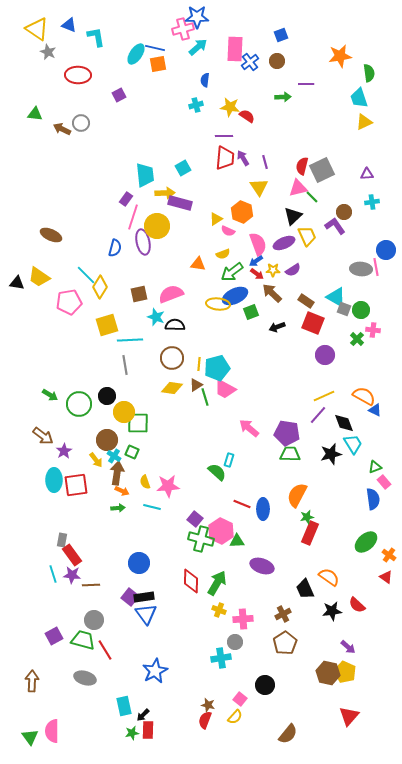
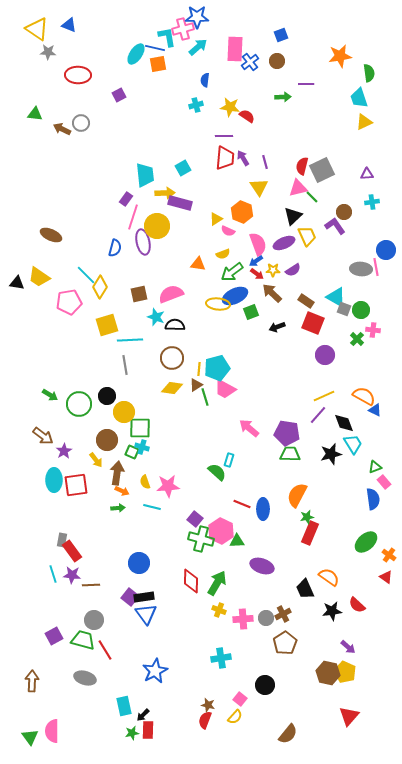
cyan L-shape at (96, 37): moved 71 px right
gray star at (48, 52): rotated 21 degrees counterclockwise
yellow line at (199, 364): moved 5 px down
green square at (138, 423): moved 2 px right, 5 px down
cyan cross at (114, 456): moved 28 px right, 9 px up; rotated 16 degrees counterclockwise
red rectangle at (72, 555): moved 4 px up
gray circle at (235, 642): moved 31 px right, 24 px up
